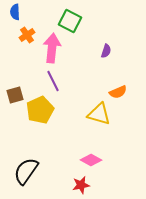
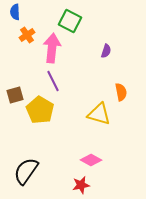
orange semicircle: moved 3 px right; rotated 78 degrees counterclockwise
yellow pentagon: rotated 16 degrees counterclockwise
